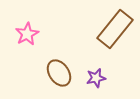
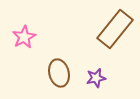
pink star: moved 3 px left, 3 px down
brown ellipse: rotated 20 degrees clockwise
